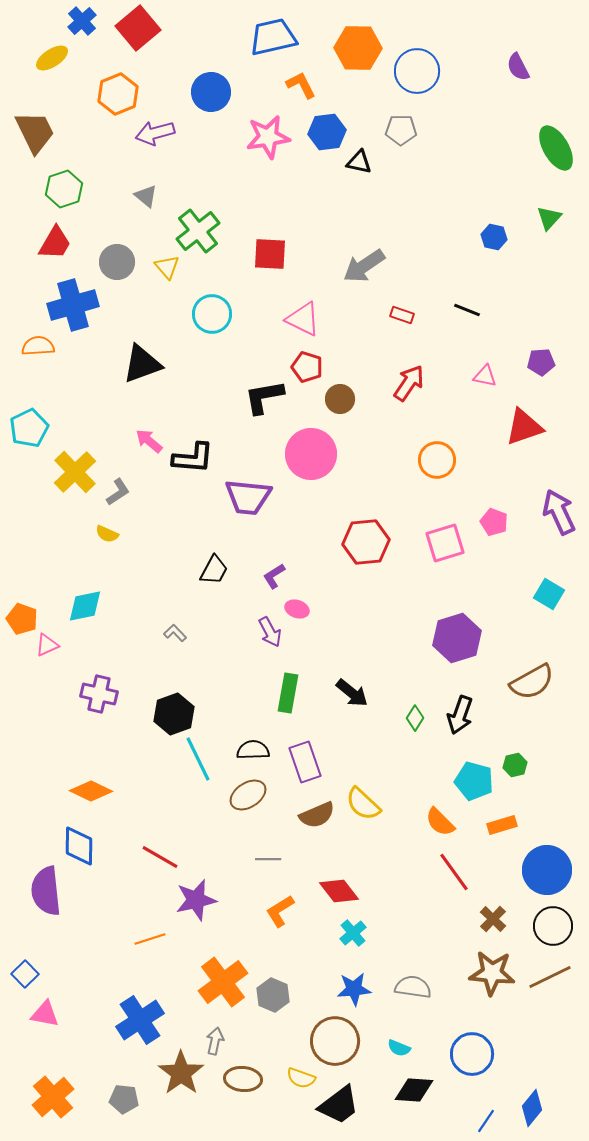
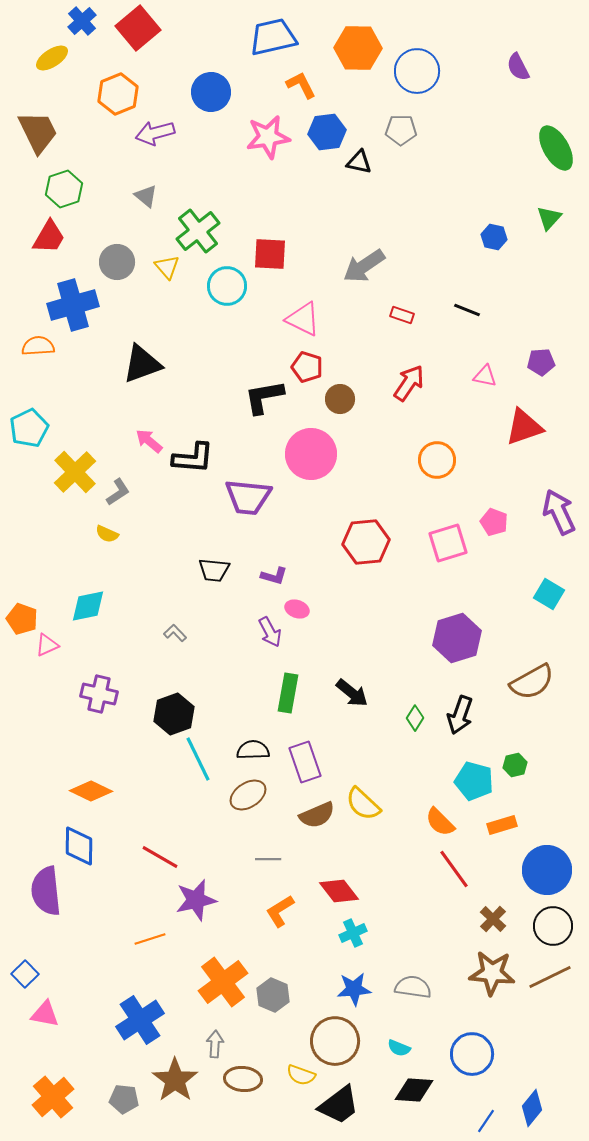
brown trapezoid at (35, 132): moved 3 px right
red trapezoid at (55, 243): moved 6 px left, 6 px up
cyan circle at (212, 314): moved 15 px right, 28 px up
pink square at (445, 543): moved 3 px right
black trapezoid at (214, 570): rotated 68 degrees clockwise
purple L-shape at (274, 576): rotated 132 degrees counterclockwise
cyan diamond at (85, 606): moved 3 px right
red line at (454, 872): moved 3 px up
cyan cross at (353, 933): rotated 16 degrees clockwise
gray arrow at (215, 1041): moved 3 px down; rotated 8 degrees counterclockwise
brown star at (181, 1073): moved 6 px left, 7 px down
yellow semicircle at (301, 1078): moved 3 px up
